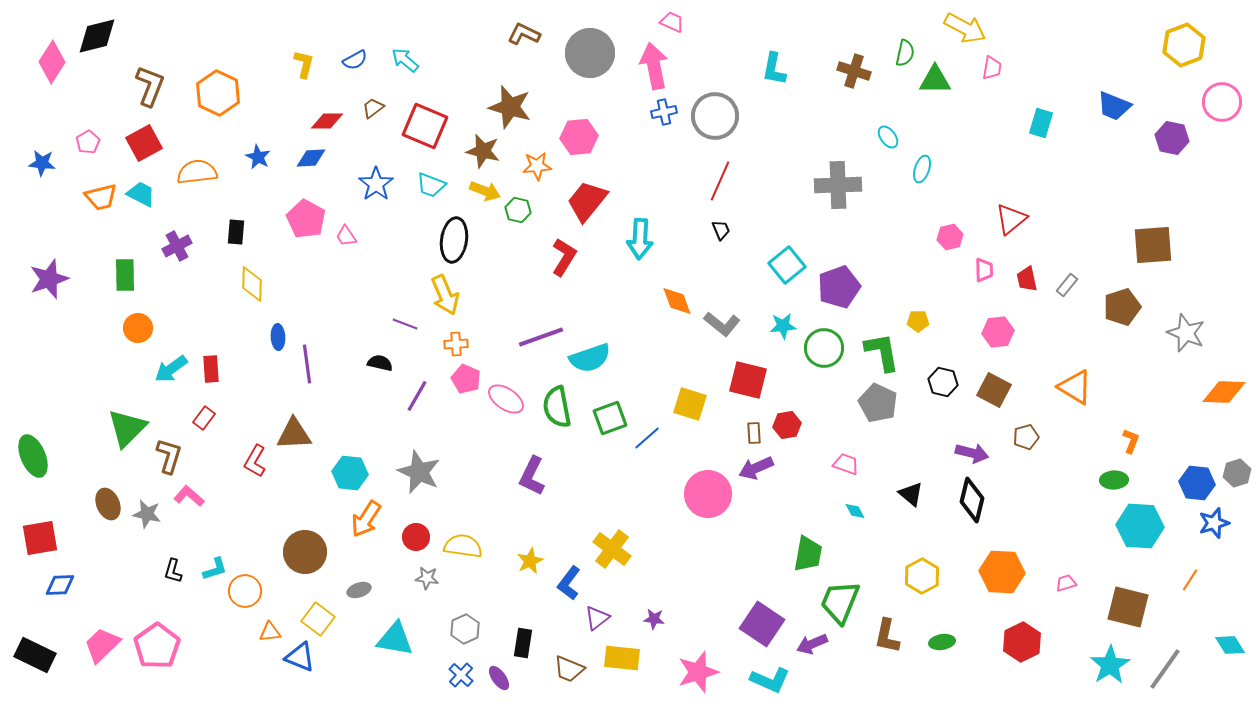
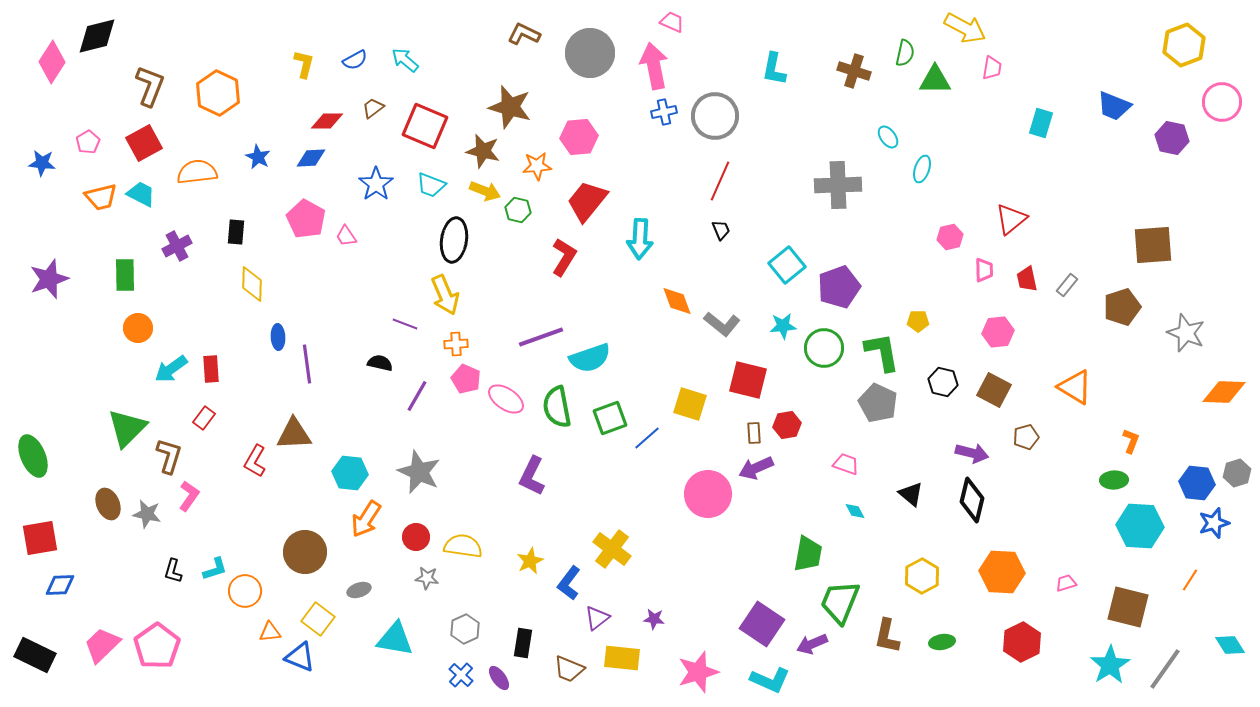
pink L-shape at (189, 496): rotated 84 degrees clockwise
